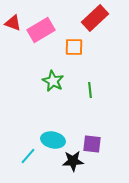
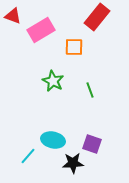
red rectangle: moved 2 px right, 1 px up; rotated 8 degrees counterclockwise
red triangle: moved 7 px up
green line: rotated 14 degrees counterclockwise
purple square: rotated 12 degrees clockwise
black star: moved 2 px down
